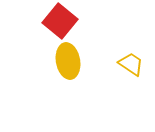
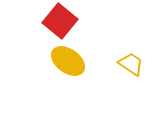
yellow ellipse: rotated 44 degrees counterclockwise
